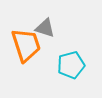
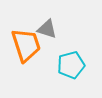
gray triangle: moved 2 px right, 1 px down
